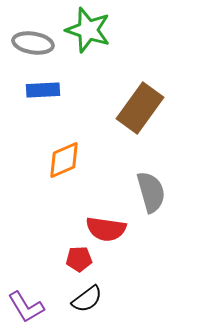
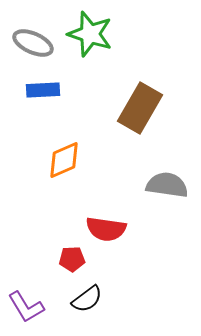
green star: moved 2 px right, 4 px down
gray ellipse: rotated 15 degrees clockwise
brown rectangle: rotated 6 degrees counterclockwise
gray semicircle: moved 16 px right, 7 px up; rotated 66 degrees counterclockwise
red pentagon: moved 7 px left
